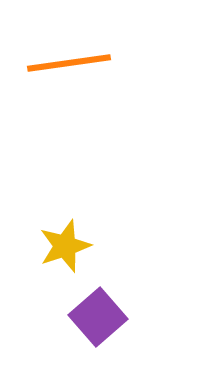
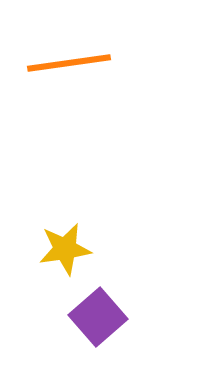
yellow star: moved 3 px down; rotated 10 degrees clockwise
